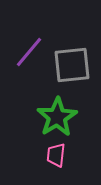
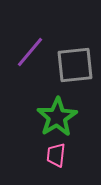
purple line: moved 1 px right
gray square: moved 3 px right
